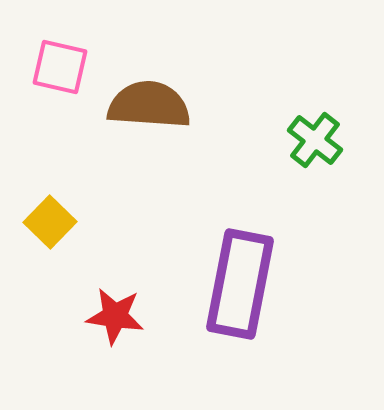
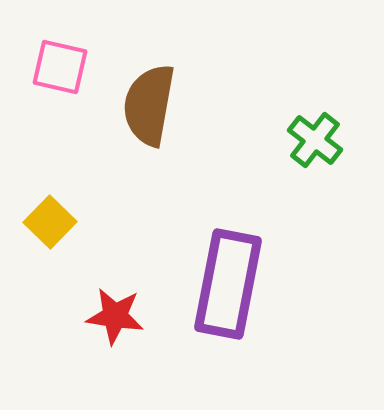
brown semicircle: rotated 84 degrees counterclockwise
purple rectangle: moved 12 px left
